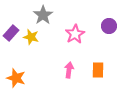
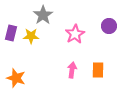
purple rectangle: rotated 28 degrees counterclockwise
yellow star: moved 1 px up; rotated 14 degrees counterclockwise
pink arrow: moved 3 px right
